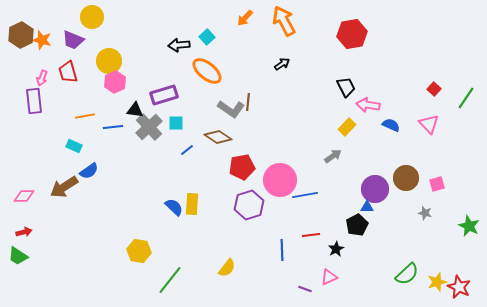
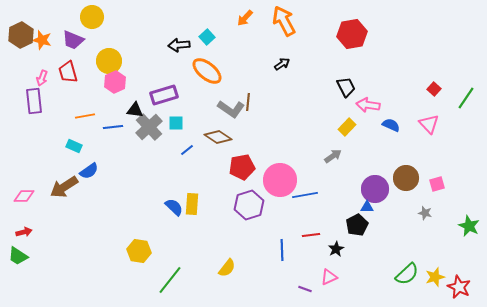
yellow star at (437, 282): moved 2 px left, 5 px up
